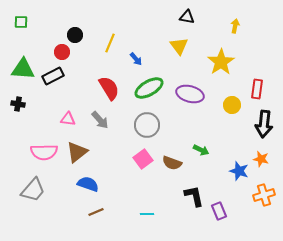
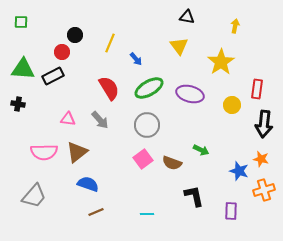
gray trapezoid: moved 1 px right, 6 px down
orange cross: moved 5 px up
purple rectangle: moved 12 px right; rotated 24 degrees clockwise
